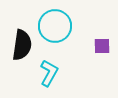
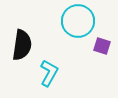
cyan circle: moved 23 px right, 5 px up
purple square: rotated 18 degrees clockwise
